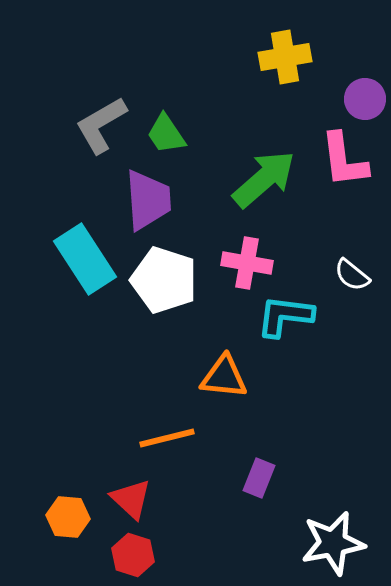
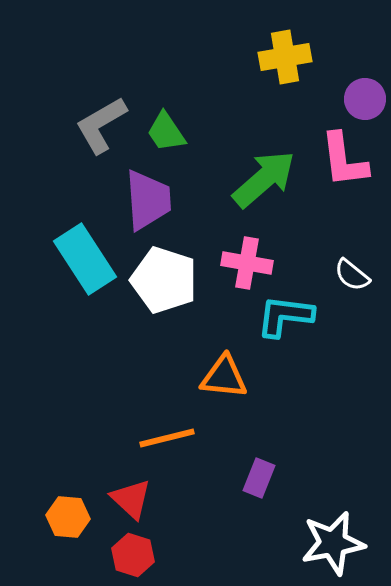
green trapezoid: moved 2 px up
